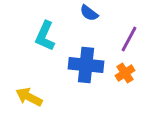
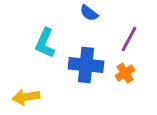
cyan L-shape: moved 7 px down
yellow arrow: moved 3 px left; rotated 36 degrees counterclockwise
